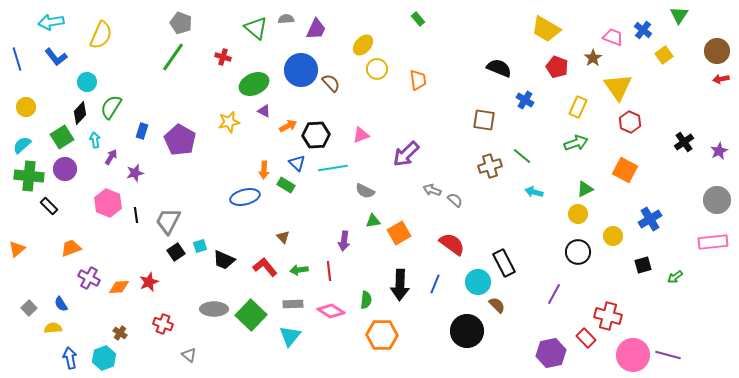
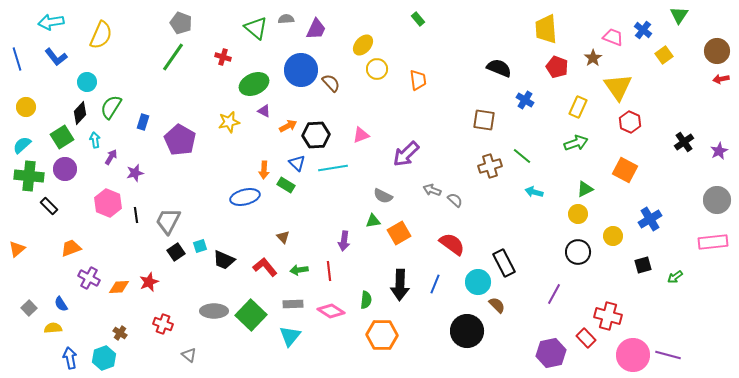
yellow trapezoid at (546, 29): rotated 56 degrees clockwise
blue rectangle at (142, 131): moved 1 px right, 9 px up
gray semicircle at (365, 191): moved 18 px right, 5 px down
gray ellipse at (214, 309): moved 2 px down
